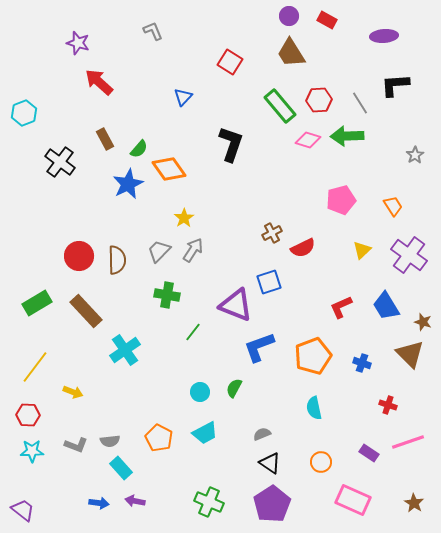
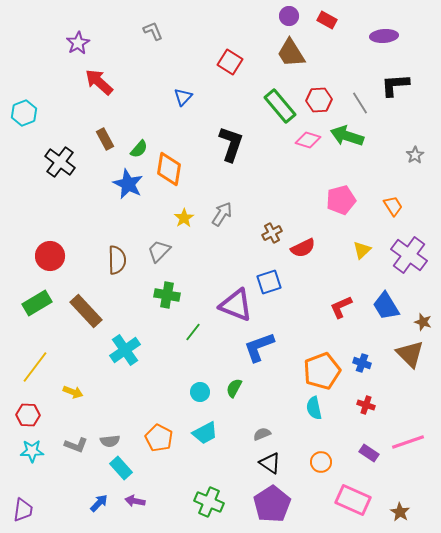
purple star at (78, 43): rotated 25 degrees clockwise
green arrow at (347, 136): rotated 20 degrees clockwise
orange diamond at (169, 169): rotated 44 degrees clockwise
blue star at (128, 184): rotated 20 degrees counterclockwise
gray arrow at (193, 250): moved 29 px right, 36 px up
red circle at (79, 256): moved 29 px left
orange pentagon at (313, 356): moved 9 px right, 15 px down
red cross at (388, 405): moved 22 px left
blue arrow at (99, 503): rotated 54 degrees counterclockwise
brown star at (414, 503): moved 14 px left, 9 px down
purple trapezoid at (23, 510): rotated 60 degrees clockwise
